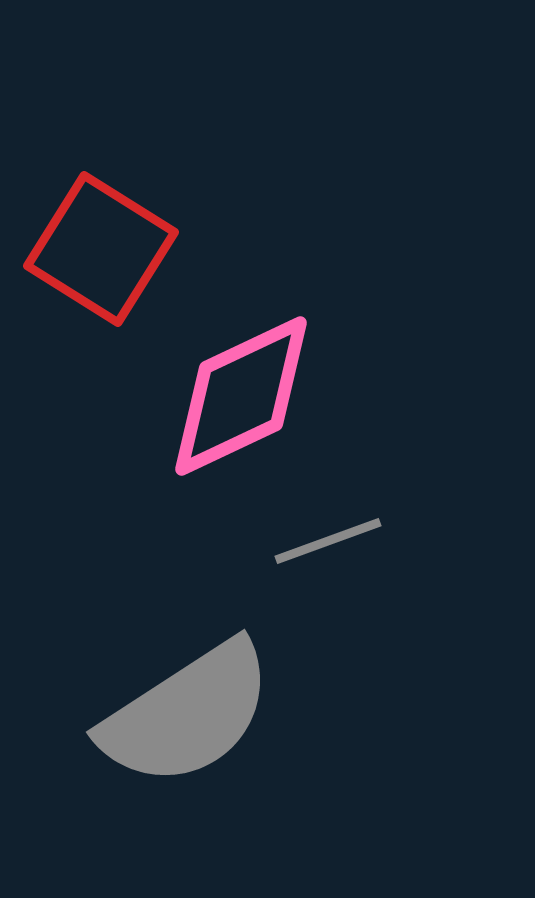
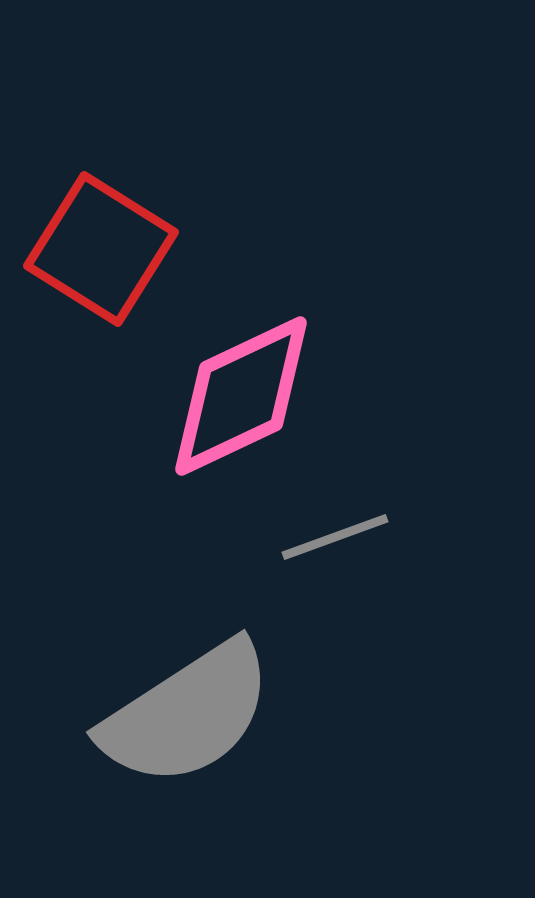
gray line: moved 7 px right, 4 px up
